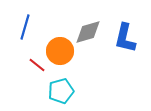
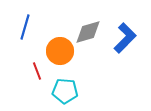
blue L-shape: rotated 148 degrees counterclockwise
red line: moved 6 px down; rotated 30 degrees clockwise
cyan pentagon: moved 4 px right; rotated 20 degrees clockwise
